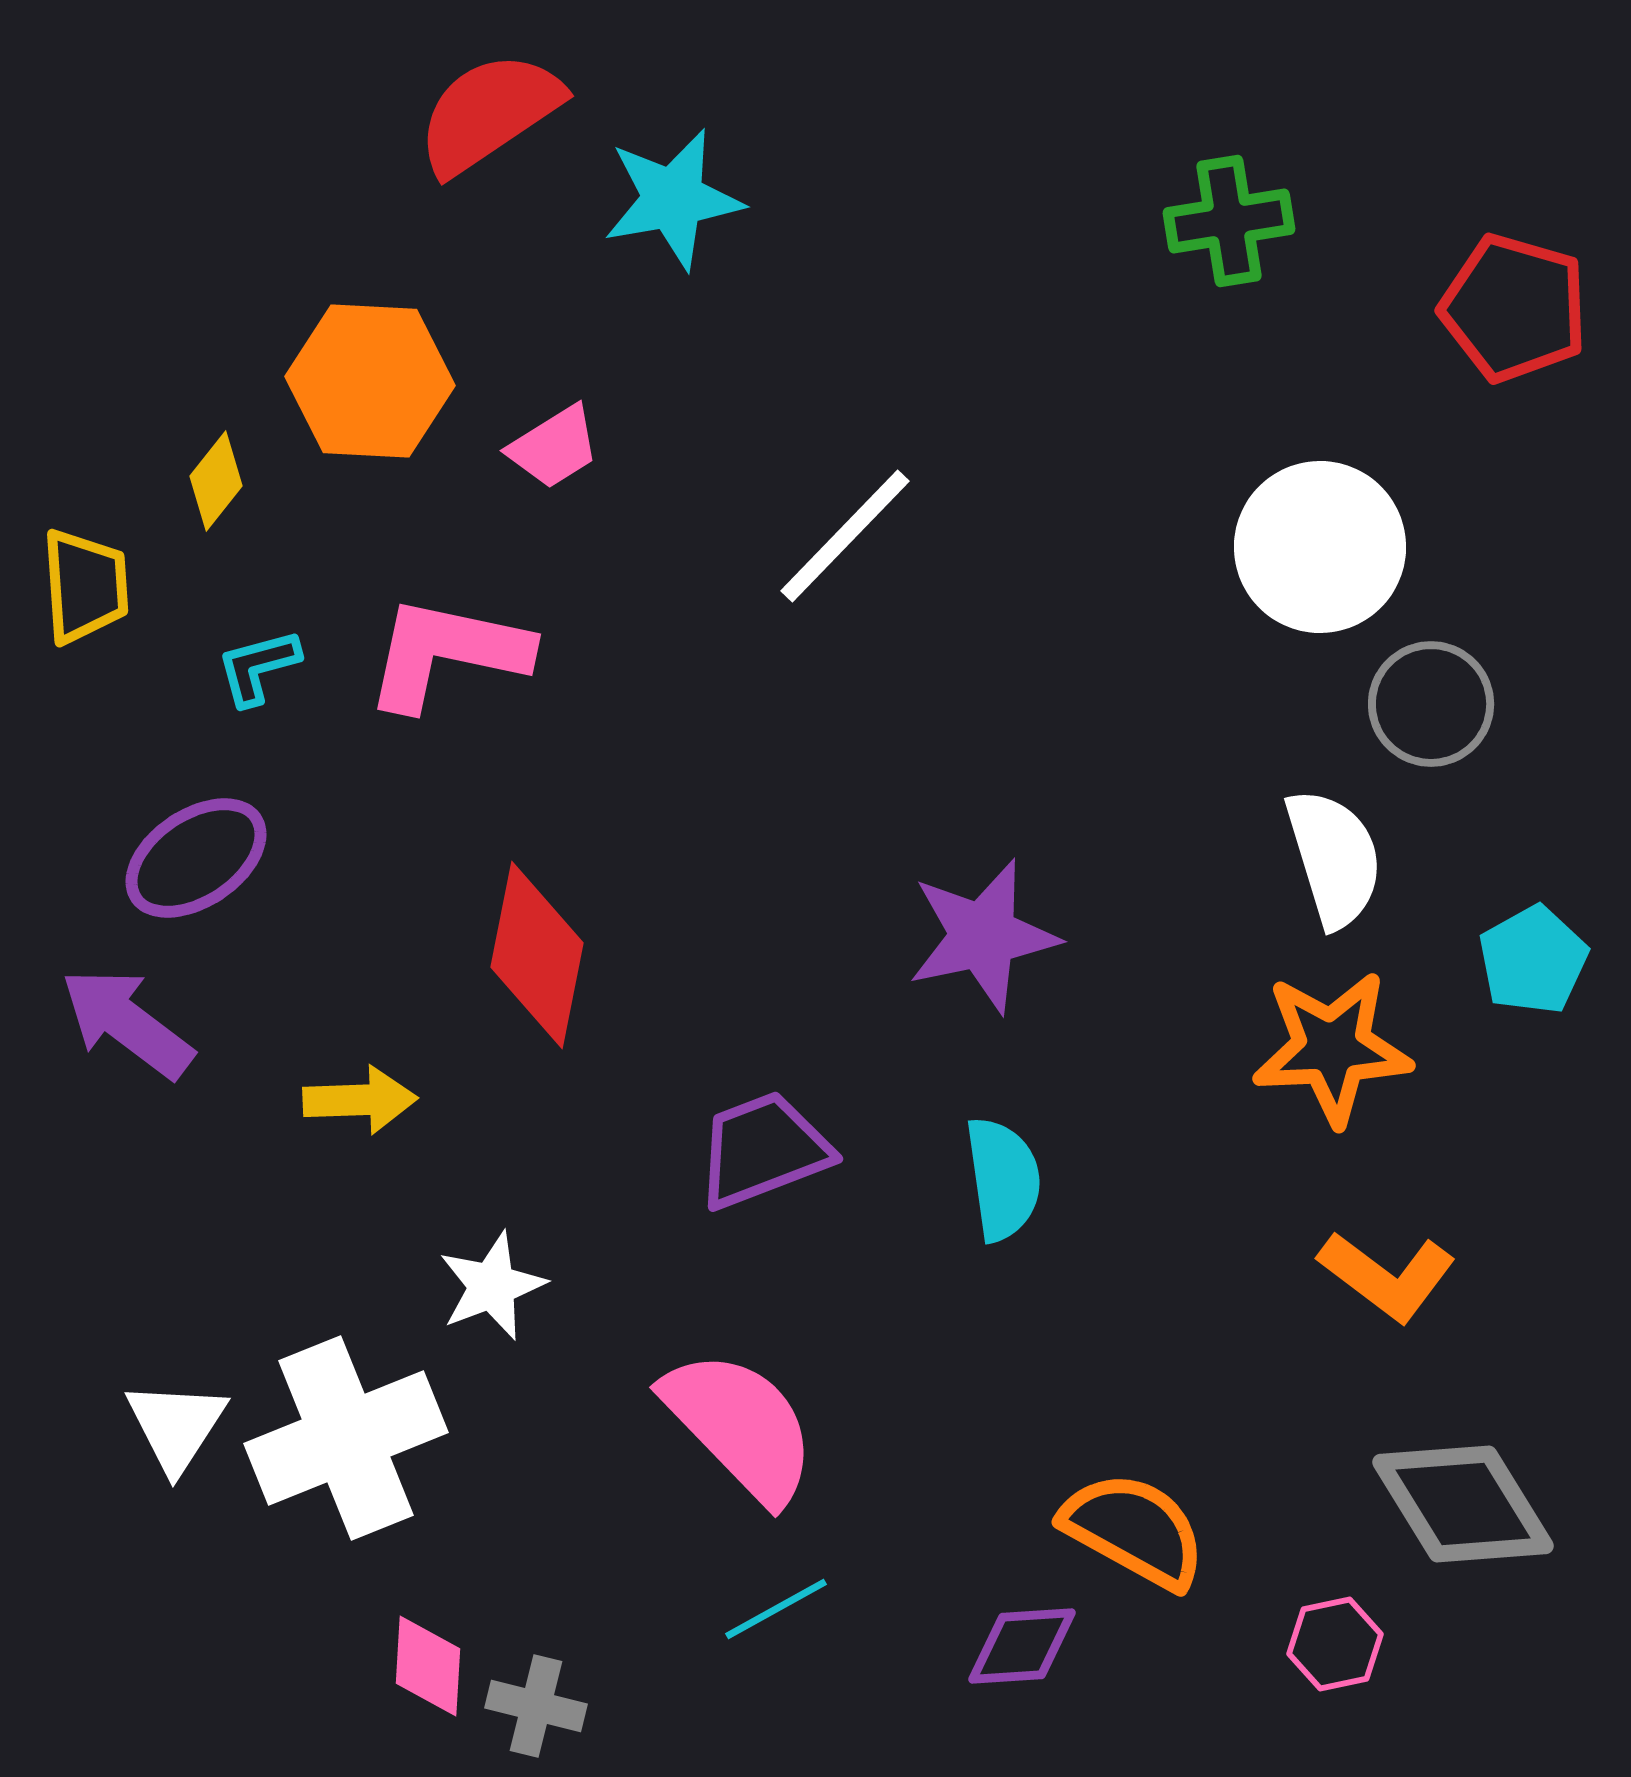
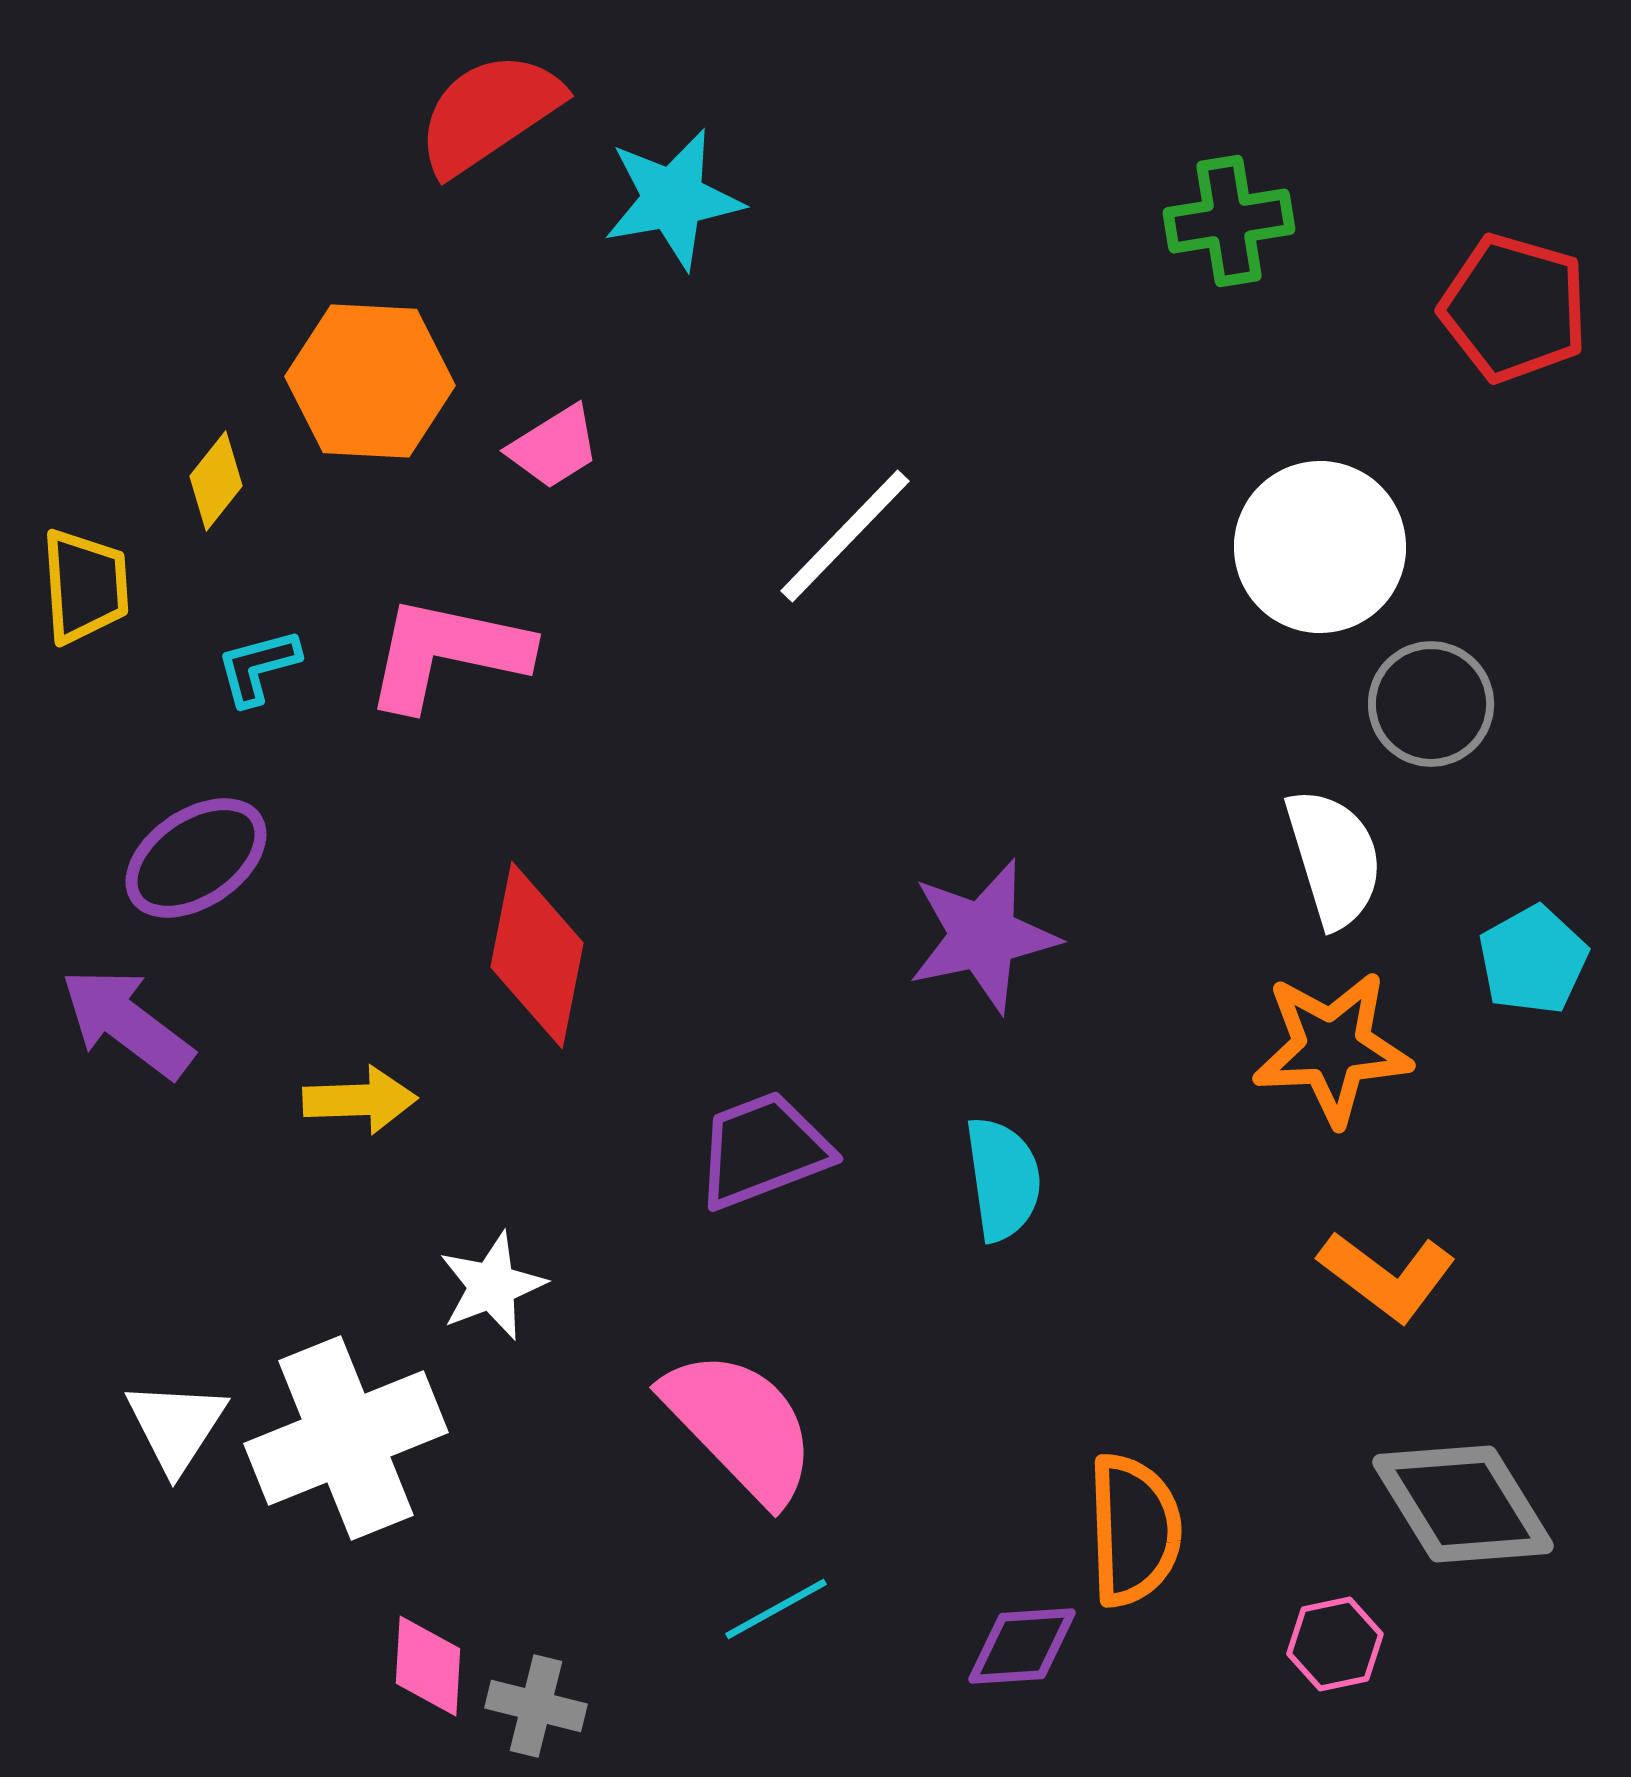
orange semicircle: rotated 59 degrees clockwise
